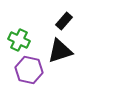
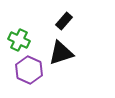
black triangle: moved 1 px right, 2 px down
purple hexagon: rotated 12 degrees clockwise
